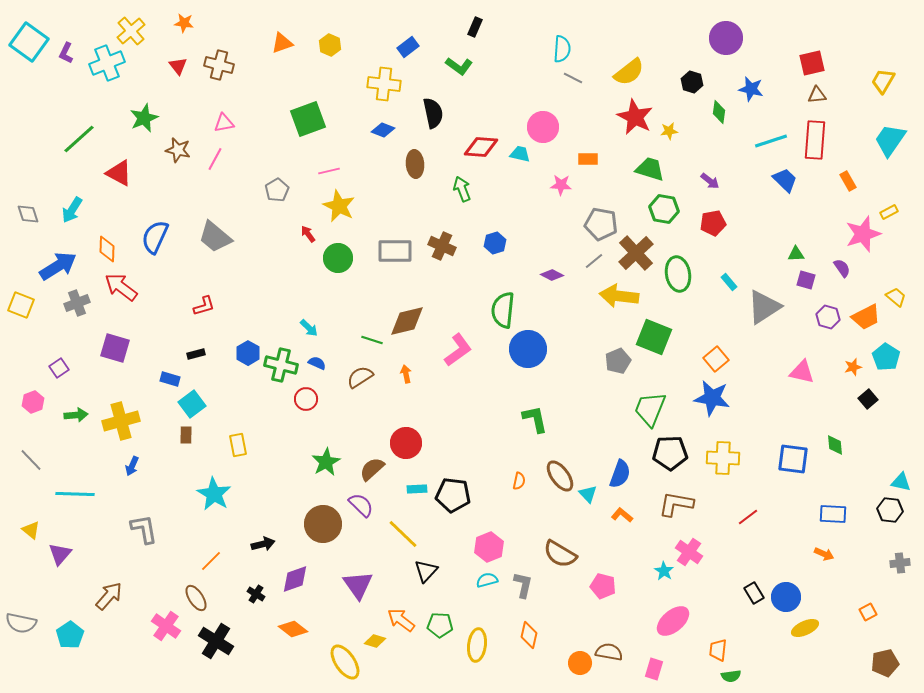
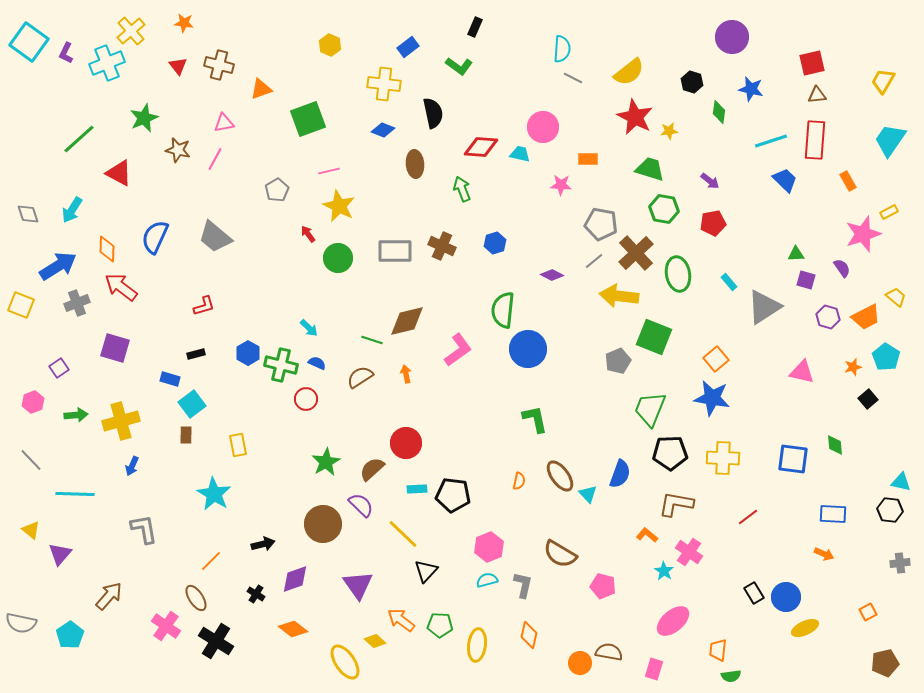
purple circle at (726, 38): moved 6 px right, 1 px up
orange triangle at (282, 43): moved 21 px left, 46 px down
orange L-shape at (622, 515): moved 25 px right, 20 px down
yellow diamond at (375, 641): rotated 25 degrees clockwise
